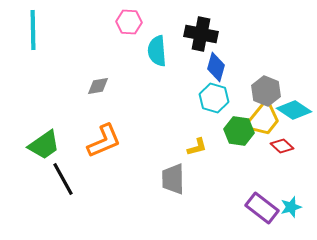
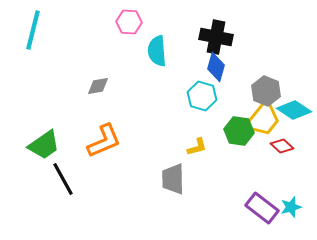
cyan line: rotated 15 degrees clockwise
black cross: moved 15 px right, 3 px down
cyan hexagon: moved 12 px left, 2 px up
